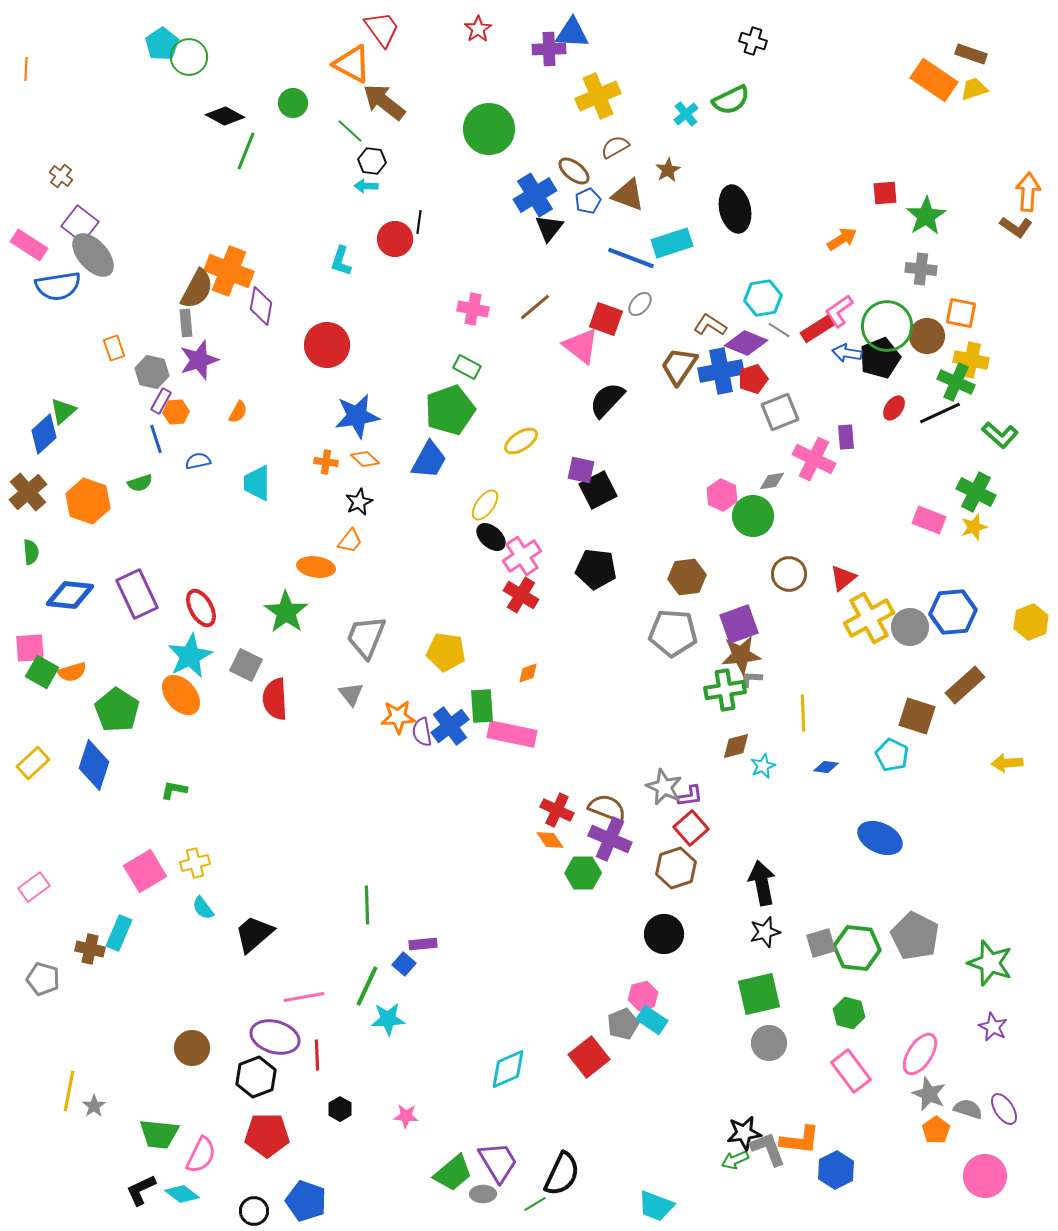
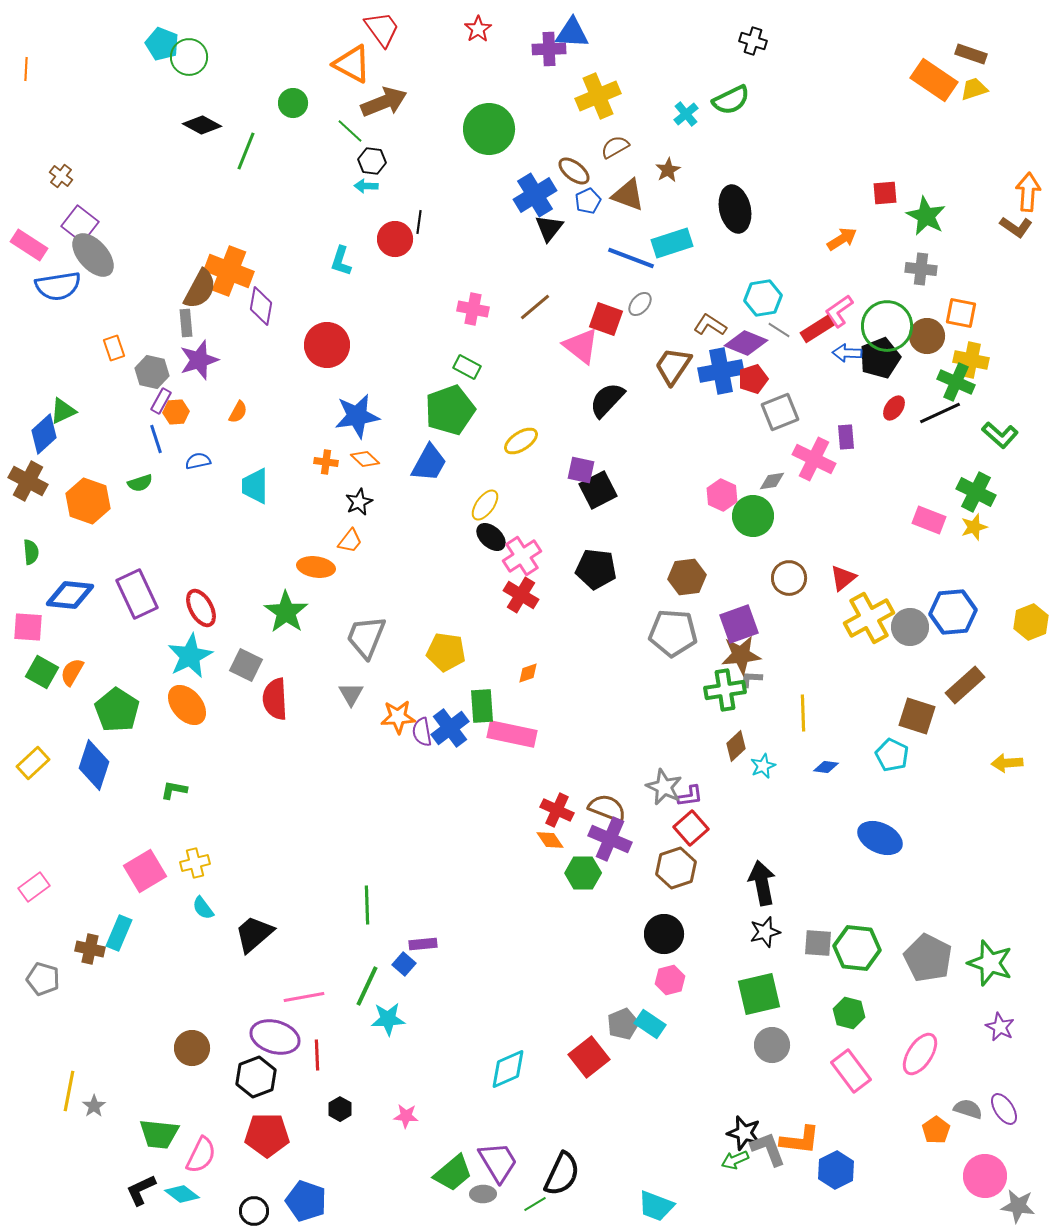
cyan pentagon at (162, 44): rotated 16 degrees counterclockwise
brown arrow at (384, 102): rotated 120 degrees clockwise
black diamond at (225, 116): moved 23 px left, 9 px down
green star at (926, 216): rotated 12 degrees counterclockwise
brown semicircle at (197, 289): moved 3 px right
blue arrow at (847, 353): rotated 8 degrees counterclockwise
brown trapezoid at (679, 366): moved 6 px left
green triangle at (63, 411): rotated 16 degrees clockwise
blue trapezoid at (429, 460): moved 3 px down
cyan trapezoid at (257, 483): moved 2 px left, 3 px down
brown cross at (28, 492): moved 11 px up; rotated 21 degrees counterclockwise
brown circle at (789, 574): moved 4 px down
pink square at (30, 648): moved 2 px left, 21 px up; rotated 8 degrees clockwise
orange semicircle at (72, 672): rotated 136 degrees clockwise
gray triangle at (351, 694): rotated 8 degrees clockwise
orange ellipse at (181, 695): moved 6 px right, 10 px down
blue cross at (450, 726): moved 2 px down
brown diamond at (736, 746): rotated 28 degrees counterclockwise
gray pentagon at (915, 936): moved 13 px right, 22 px down
gray square at (821, 943): moved 3 px left; rotated 20 degrees clockwise
pink hexagon at (643, 996): moved 27 px right, 16 px up
cyan rectangle at (652, 1020): moved 2 px left, 4 px down
purple star at (993, 1027): moved 7 px right
gray circle at (769, 1043): moved 3 px right, 2 px down
gray star at (929, 1094): moved 89 px right, 112 px down; rotated 16 degrees counterclockwise
black star at (744, 1133): rotated 24 degrees clockwise
